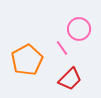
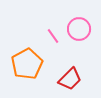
pink line: moved 9 px left, 12 px up
orange pentagon: moved 4 px down
